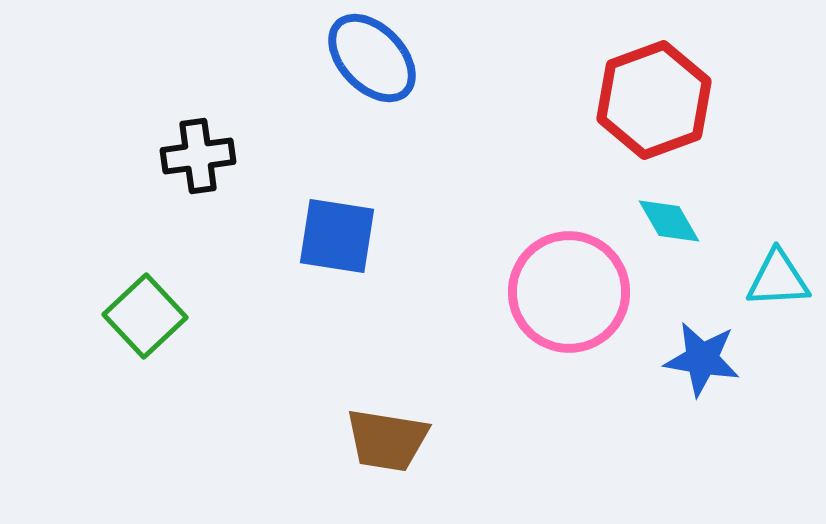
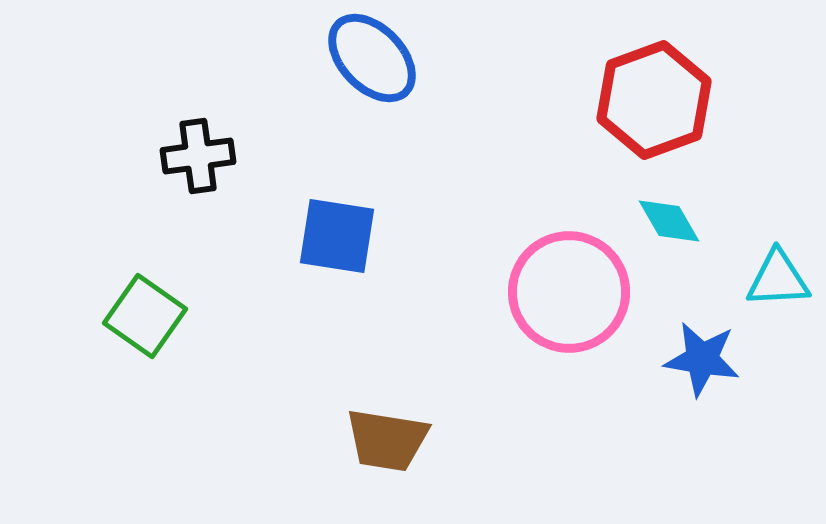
green square: rotated 12 degrees counterclockwise
